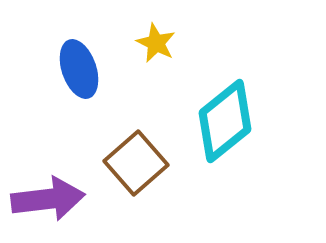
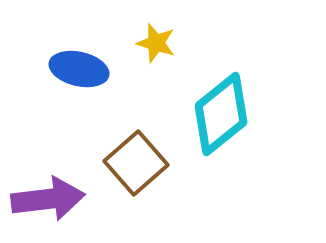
yellow star: rotated 9 degrees counterclockwise
blue ellipse: rotated 58 degrees counterclockwise
cyan diamond: moved 4 px left, 7 px up
